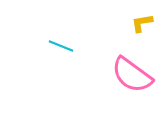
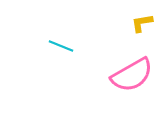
pink semicircle: rotated 66 degrees counterclockwise
